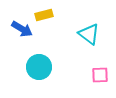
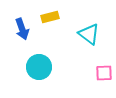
yellow rectangle: moved 6 px right, 2 px down
blue arrow: rotated 40 degrees clockwise
pink square: moved 4 px right, 2 px up
